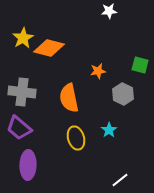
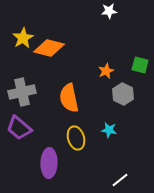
orange star: moved 8 px right; rotated 14 degrees counterclockwise
gray cross: rotated 20 degrees counterclockwise
cyan star: rotated 28 degrees counterclockwise
purple ellipse: moved 21 px right, 2 px up
